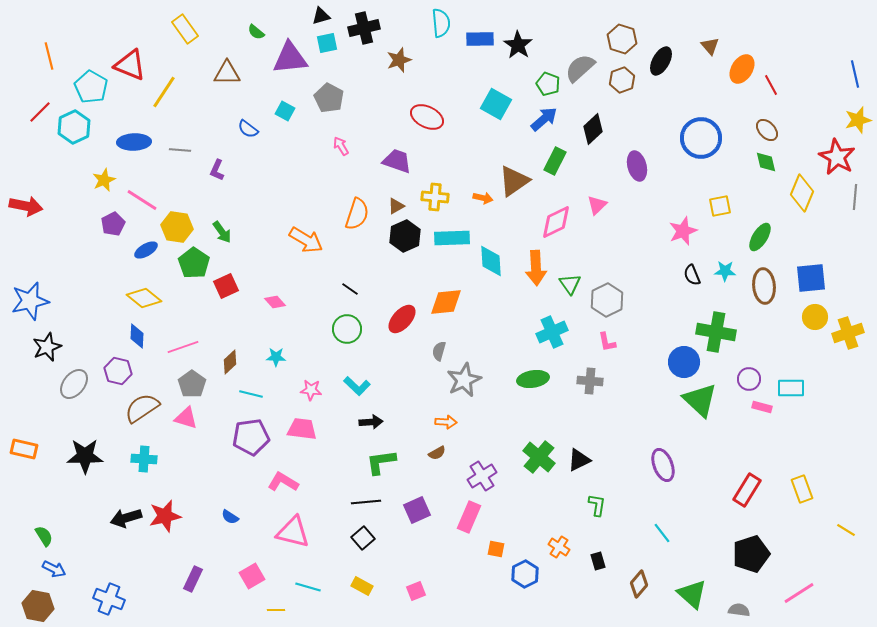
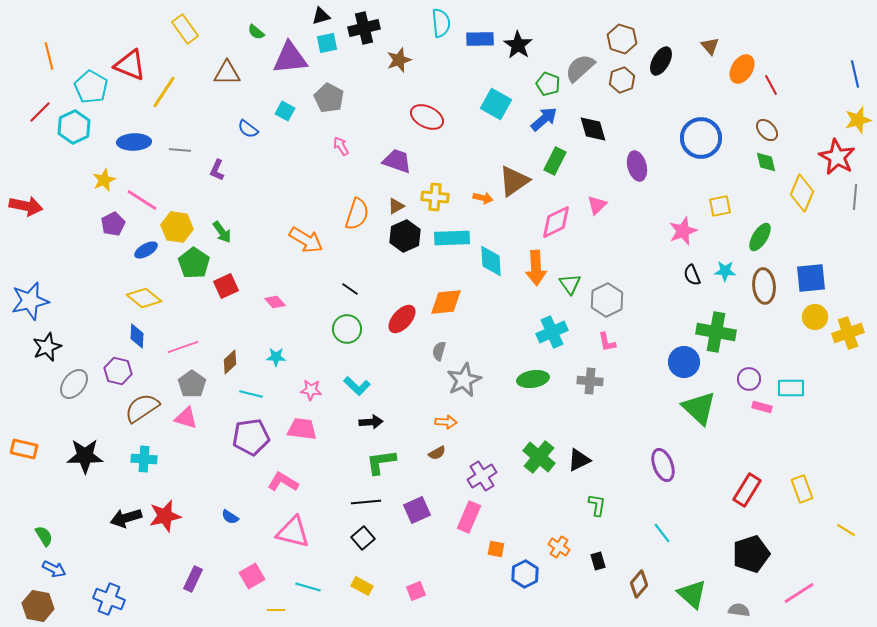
black diamond at (593, 129): rotated 64 degrees counterclockwise
green triangle at (700, 400): moved 1 px left, 8 px down
